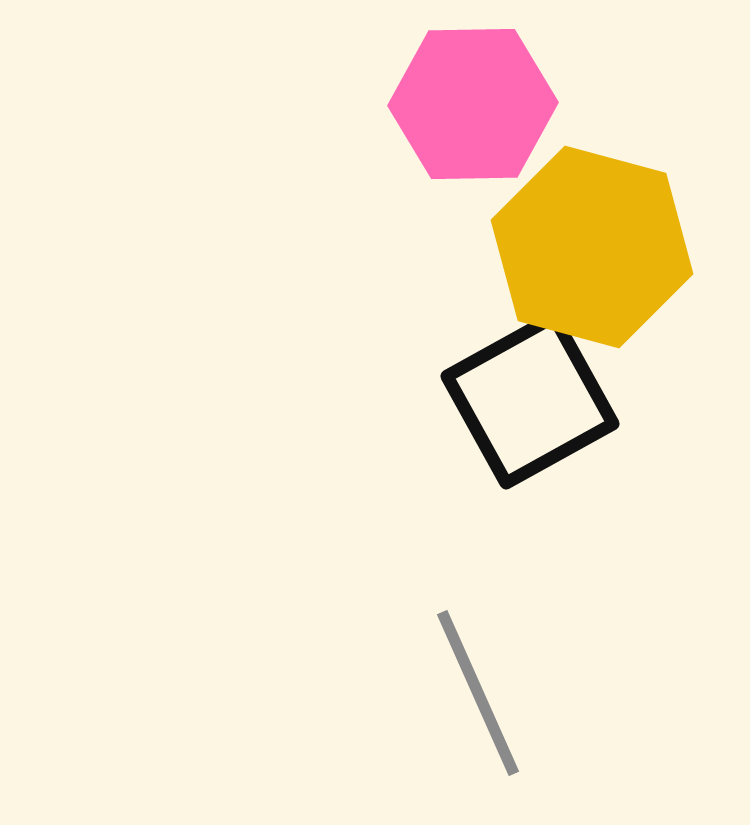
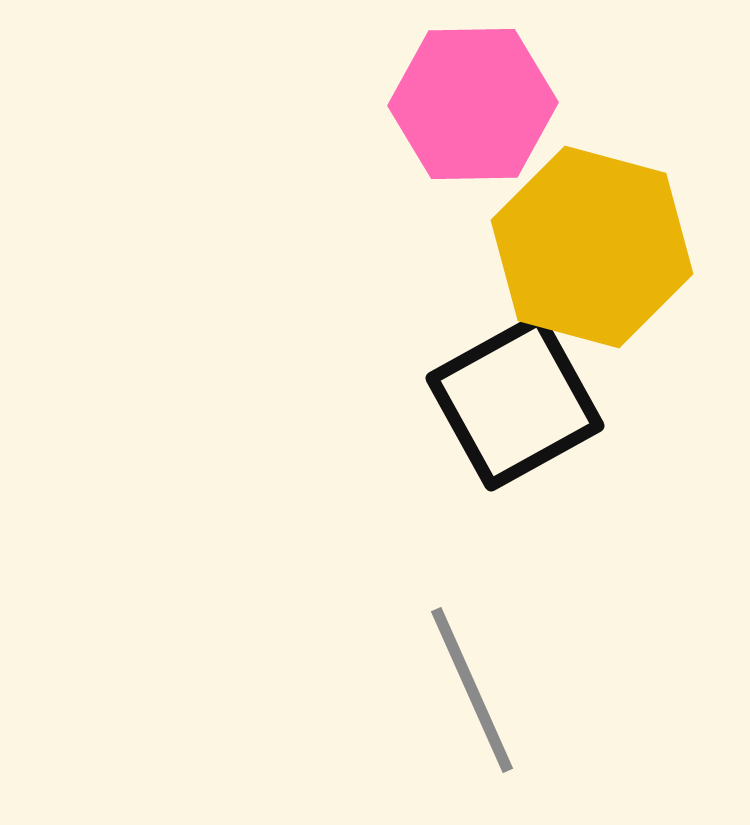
black square: moved 15 px left, 2 px down
gray line: moved 6 px left, 3 px up
